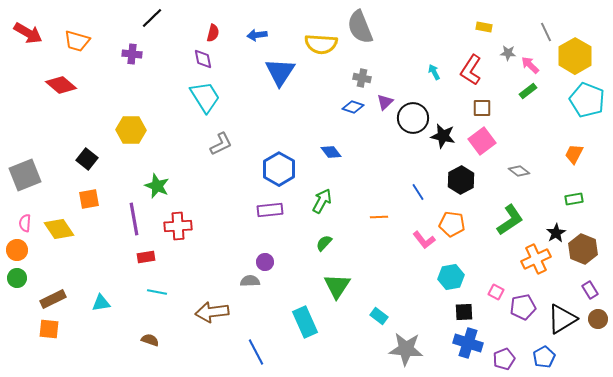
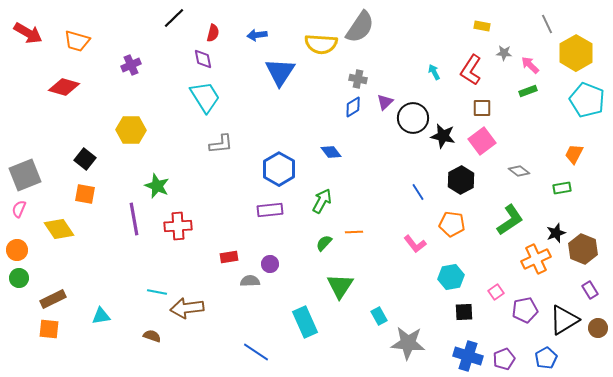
black line at (152, 18): moved 22 px right
gray semicircle at (360, 27): rotated 124 degrees counterclockwise
yellow rectangle at (484, 27): moved 2 px left, 1 px up
gray line at (546, 32): moved 1 px right, 8 px up
gray star at (508, 53): moved 4 px left
purple cross at (132, 54): moved 1 px left, 11 px down; rotated 30 degrees counterclockwise
yellow hexagon at (575, 56): moved 1 px right, 3 px up
gray cross at (362, 78): moved 4 px left, 1 px down
red diamond at (61, 85): moved 3 px right, 2 px down; rotated 24 degrees counterclockwise
green rectangle at (528, 91): rotated 18 degrees clockwise
blue diamond at (353, 107): rotated 50 degrees counterclockwise
gray L-shape at (221, 144): rotated 20 degrees clockwise
black square at (87, 159): moved 2 px left
orange square at (89, 199): moved 4 px left, 5 px up; rotated 20 degrees clockwise
green rectangle at (574, 199): moved 12 px left, 11 px up
orange line at (379, 217): moved 25 px left, 15 px down
pink semicircle at (25, 223): moved 6 px left, 14 px up; rotated 18 degrees clockwise
black star at (556, 233): rotated 12 degrees clockwise
pink L-shape at (424, 240): moved 9 px left, 4 px down
red rectangle at (146, 257): moved 83 px right
purple circle at (265, 262): moved 5 px right, 2 px down
green circle at (17, 278): moved 2 px right
green triangle at (337, 286): moved 3 px right
pink square at (496, 292): rotated 28 degrees clockwise
cyan triangle at (101, 303): moved 13 px down
purple pentagon at (523, 307): moved 2 px right, 3 px down
brown arrow at (212, 312): moved 25 px left, 4 px up
cyan rectangle at (379, 316): rotated 24 degrees clockwise
black triangle at (562, 319): moved 2 px right, 1 px down
brown circle at (598, 319): moved 9 px down
brown semicircle at (150, 340): moved 2 px right, 4 px up
blue cross at (468, 343): moved 13 px down
gray star at (406, 349): moved 2 px right, 6 px up
blue line at (256, 352): rotated 28 degrees counterclockwise
blue pentagon at (544, 357): moved 2 px right, 1 px down
